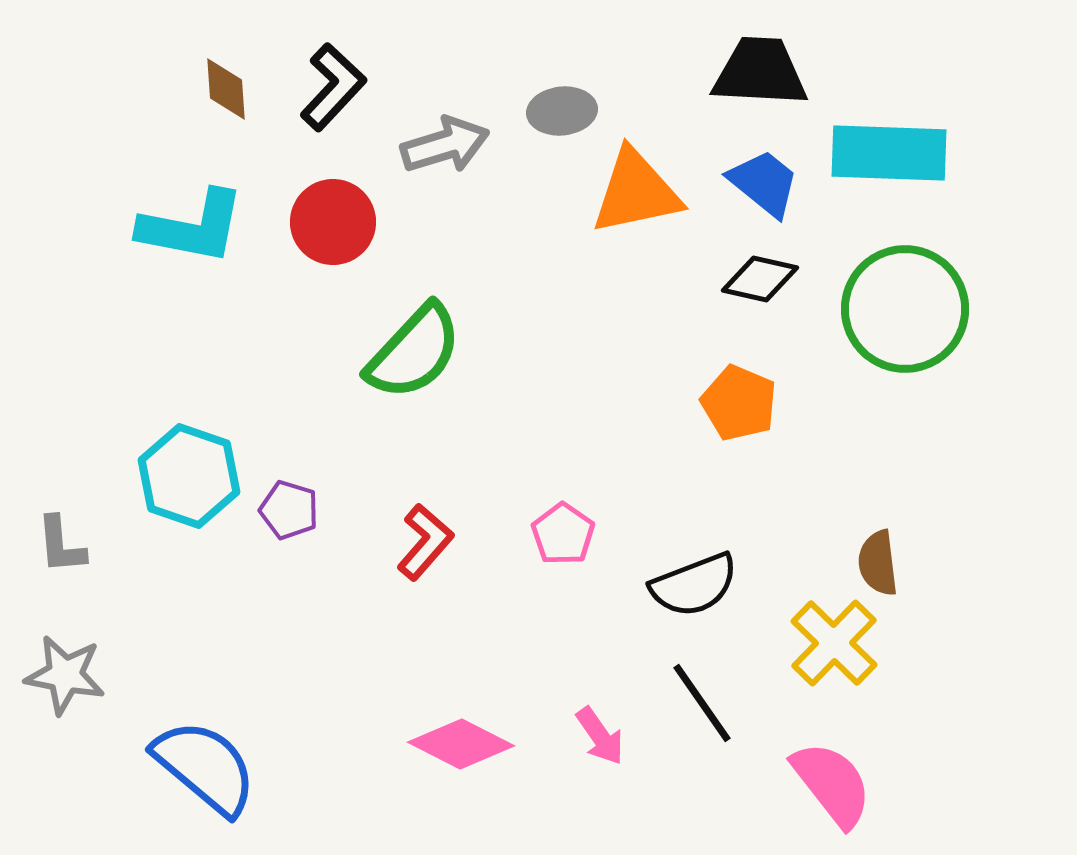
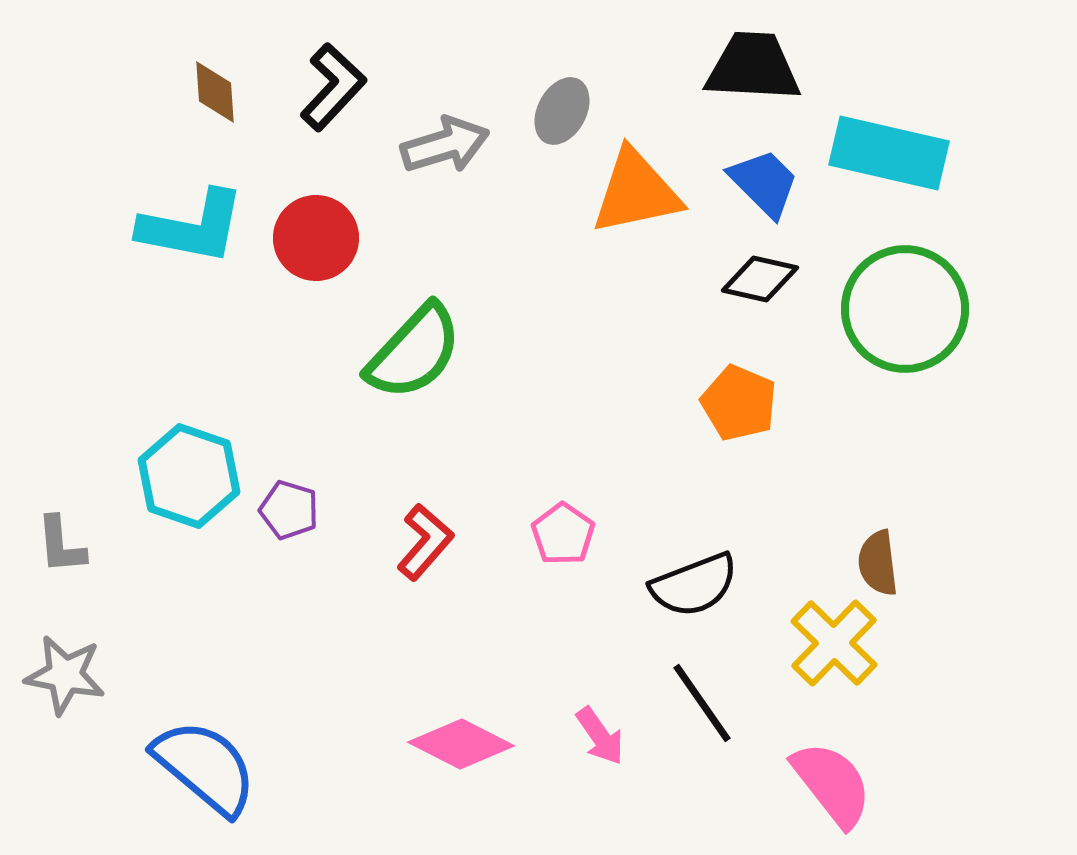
black trapezoid: moved 7 px left, 5 px up
brown diamond: moved 11 px left, 3 px down
gray ellipse: rotated 56 degrees counterclockwise
cyan rectangle: rotated 11 degrees clockwise
blue trapezoid: rotated 6 degrees clockwise
red circle: moved 17 px left, 16 px down
